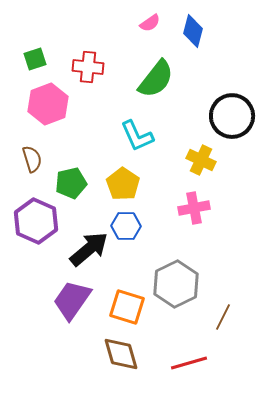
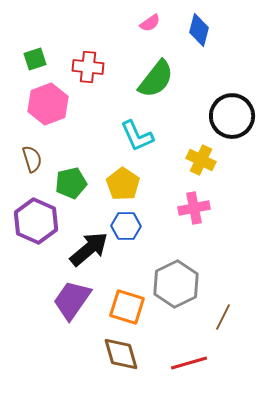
blue diamond: moved 6 px right, 1 px up
